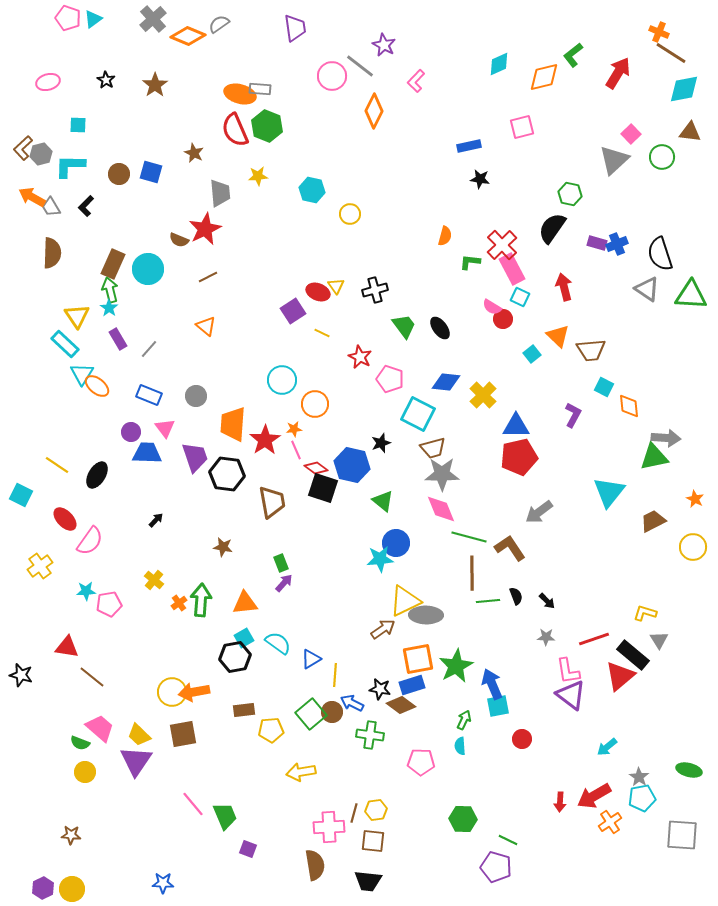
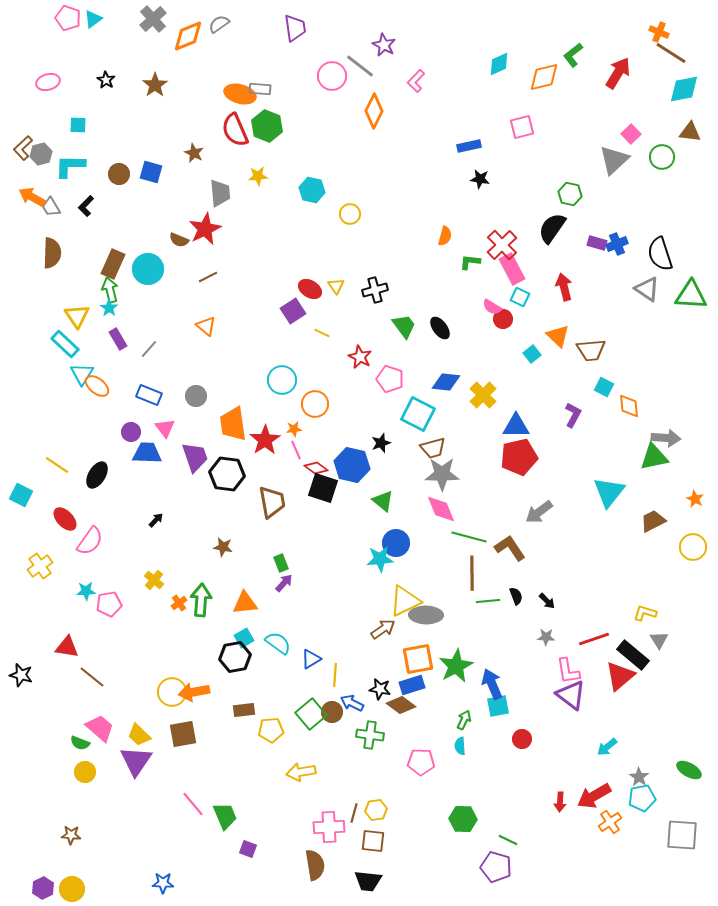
orange diamond at (188, 36): rotated 44 degrees counterclockwise
red ellipse at (318, 292): moved 8 px left, 3 px up; rotated 10 degrees clockwise
orange trapezoid at (233, 424): rotated 12 degrees counterclockwise
green ellipse at (689, 770): rotated 15 degrees clockwise
